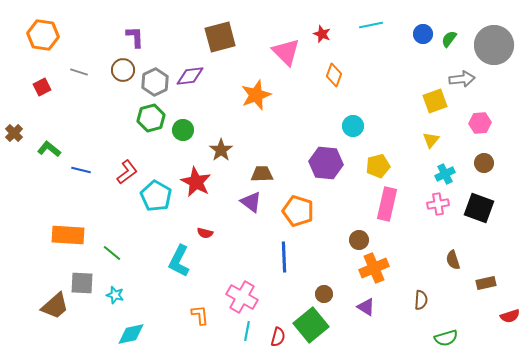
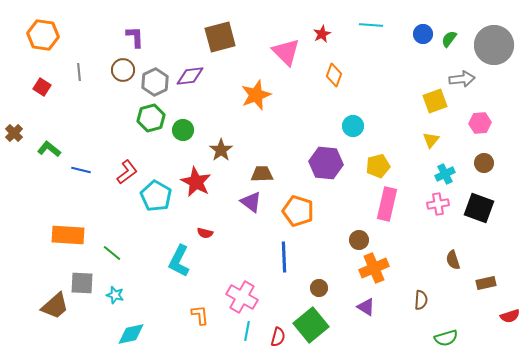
cyan line at (371, 25): rotated 15 degrees clockwise
red star at (322, 34): rotated 24 degrees clockwise
gray line at (79, 72): rotated 66 degrees clockwise
red square at (42, 87): rotated 30 degrees counterclockwise
brown circle at (324, 294): moved 5 px left, 6 px up
